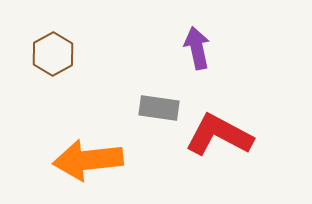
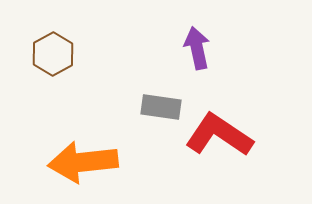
gray rectangle: moved 2 px right, 1 px up
red L-shape: rotated 6 degrees clockwise
orange arrow: moved 5 px left, 2 px down
